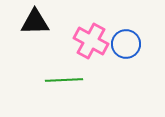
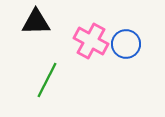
black triangle: moved 1 px right
green line: moved 17 px left; rotated 60 degrees counterclockwise
